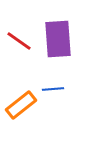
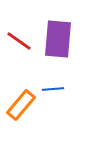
purple rectangle: rotated 9 degrees clockwise
orange rectangle: rotated 12 degrees counterclockwise
